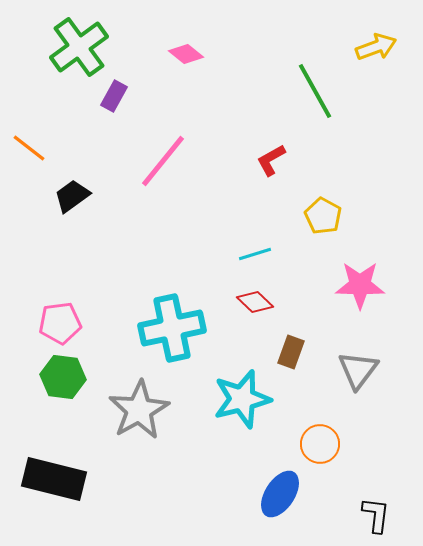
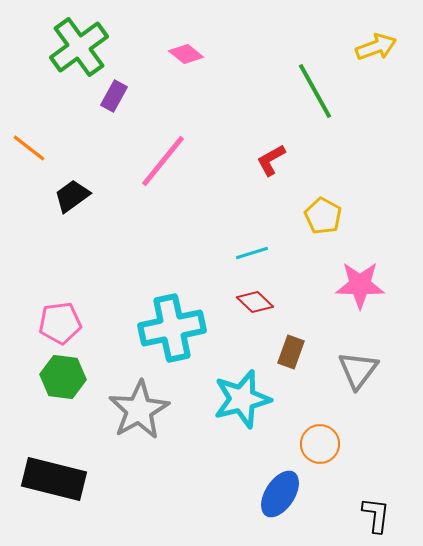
cyan line: moved 3 px left, 1 px up
